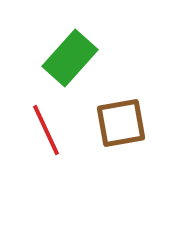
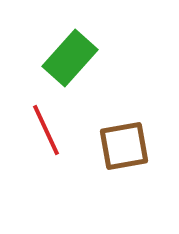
brown square: moved 3 px right, 23 px down
